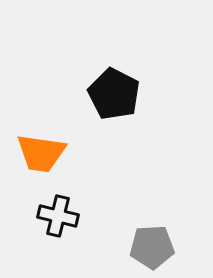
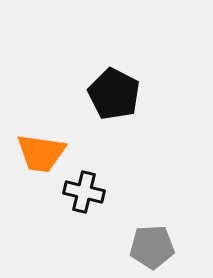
black cross: moved 26 px right, 24 px up
